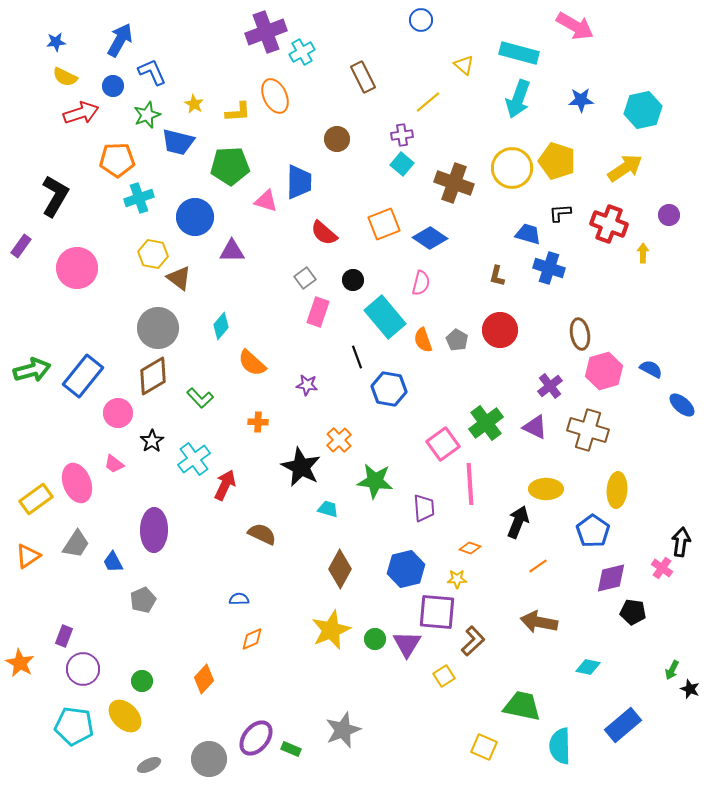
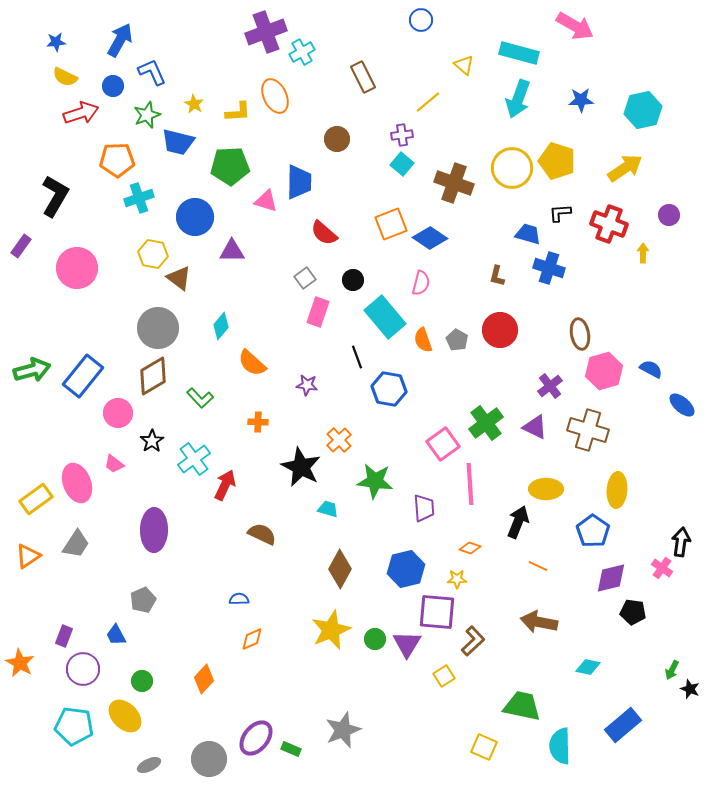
orange square at (384, 224): moved 7 px right
blue trapezoid at (113, 562): moved 3 px right, 73 px down
orange line at (538, 566): rotated 60 degrees clockwise
